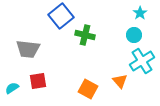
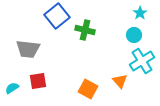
blue square: moved 4 px left
green cross: moved 5 px up
